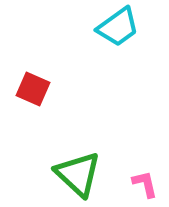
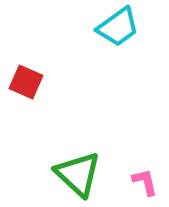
red square: moved 7 px left, 7 px up
pink L-shape: moved 2 px up
